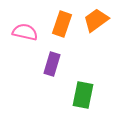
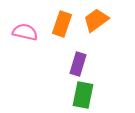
purple rectangle: moved 26 px right
